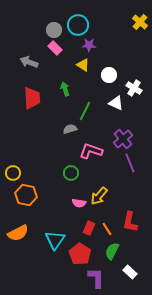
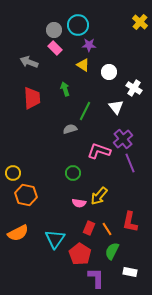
white circle: moved 3 px up
white triangle: moved 4 px down; rotated 28 degrees clockwise
pink L-shape: moved 8 px right
green circle: moved 2 px right
cyan triangle: moved 1 px up
white rectangle: rotated 32 degrees counterclockwise
